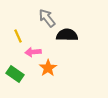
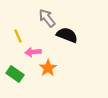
black semicircle: rotated 20 degrees clockwise
